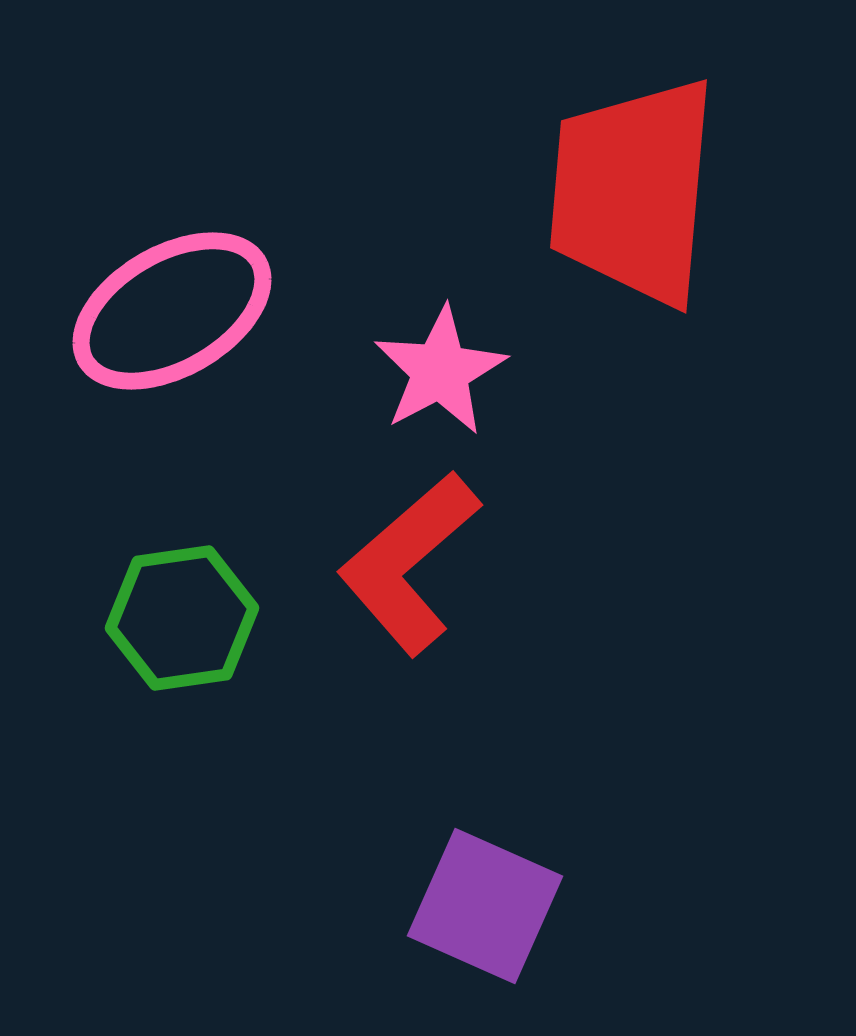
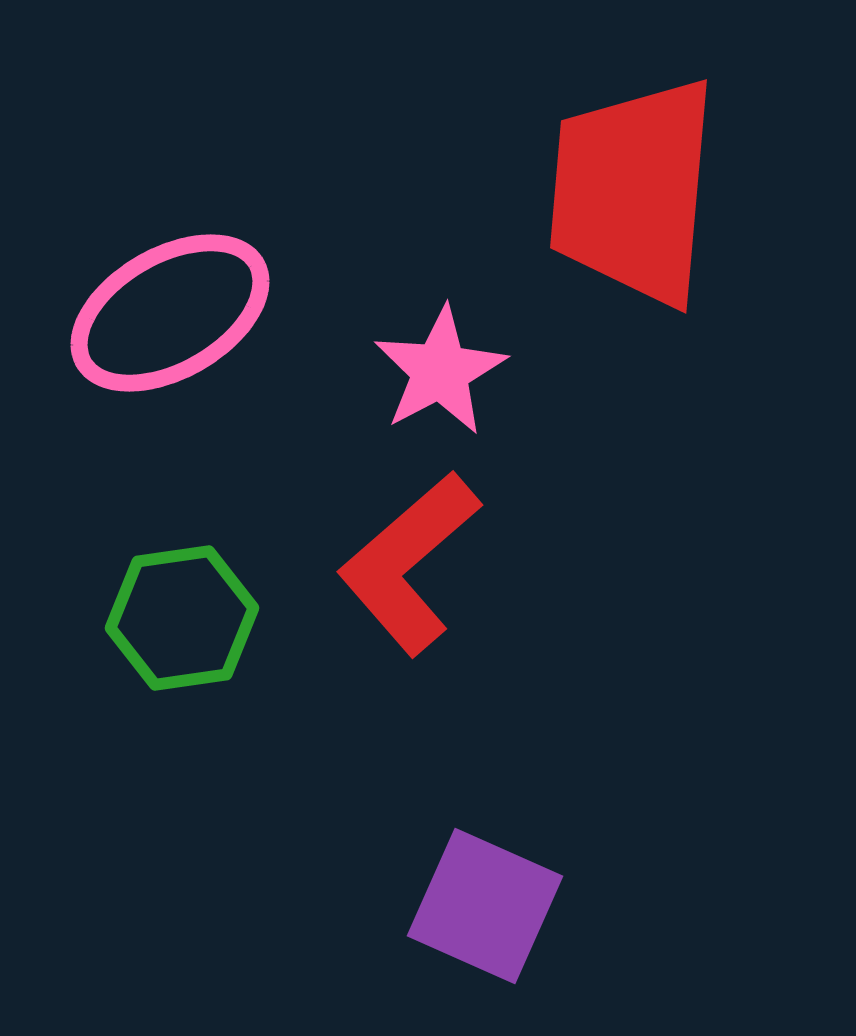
pink ellipse: moved 2 px left, 2 px down
